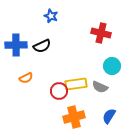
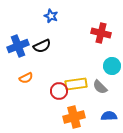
blue cross: moved 2 px right, 1 px down; rotated 20 degrees counterclockwise
gray semicircle: rotated 21 degrees clockwise
blue semicircle: rotated 56 degrees clockwise
